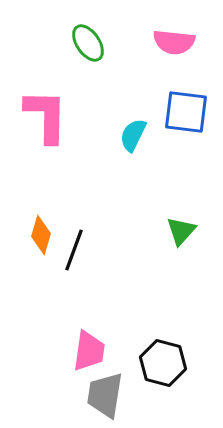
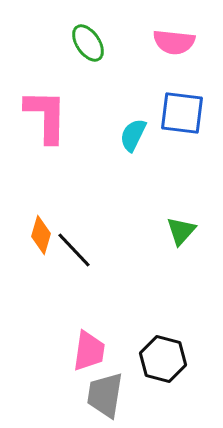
blue square: moved 4 px left, 1 px down
black line: rotated 63 degrees counterclockwise
black hexagon: moved 4 px up
